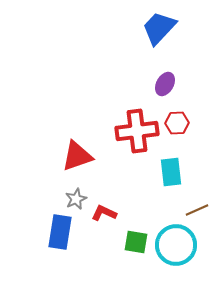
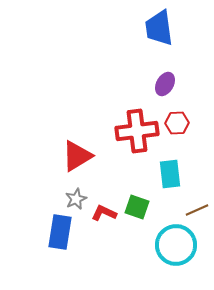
blue trapezoid: rotated 51 degrees counterclockwise
red triangle: rotated 12 degrees counterclockwise
cyan rectangle: moved 1 px left, 2 px down
green square: moved 1 px right, 35 px up; rotated 10 degrees clockwise
